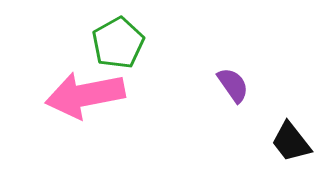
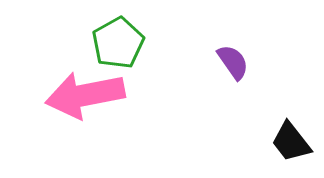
purple semicircle: moved 23 px up
